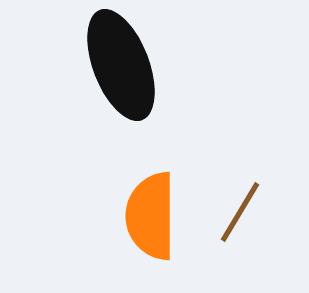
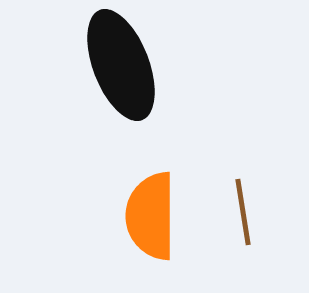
brown line: moved 3 px right; rotated 40 degrees counterclockwise
